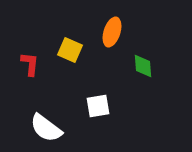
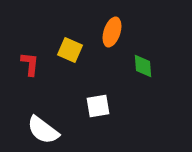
white semicircle: moved 3 px left, 2 px down
